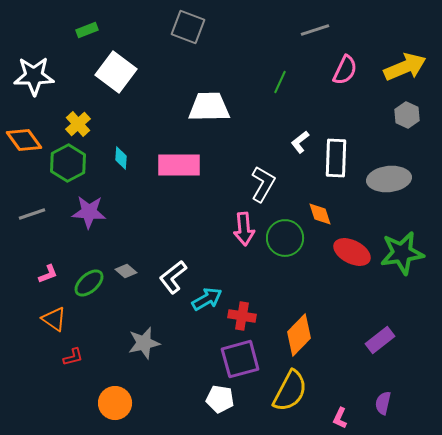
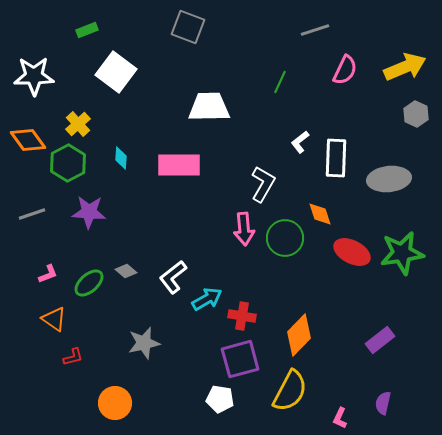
gray hexagon at (407, 115): moved 9 px right, 1 px up
orange diamond at (24, 140): moved 4 px right
